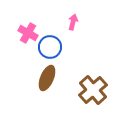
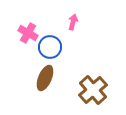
brown ellipse: moved 2 px left
